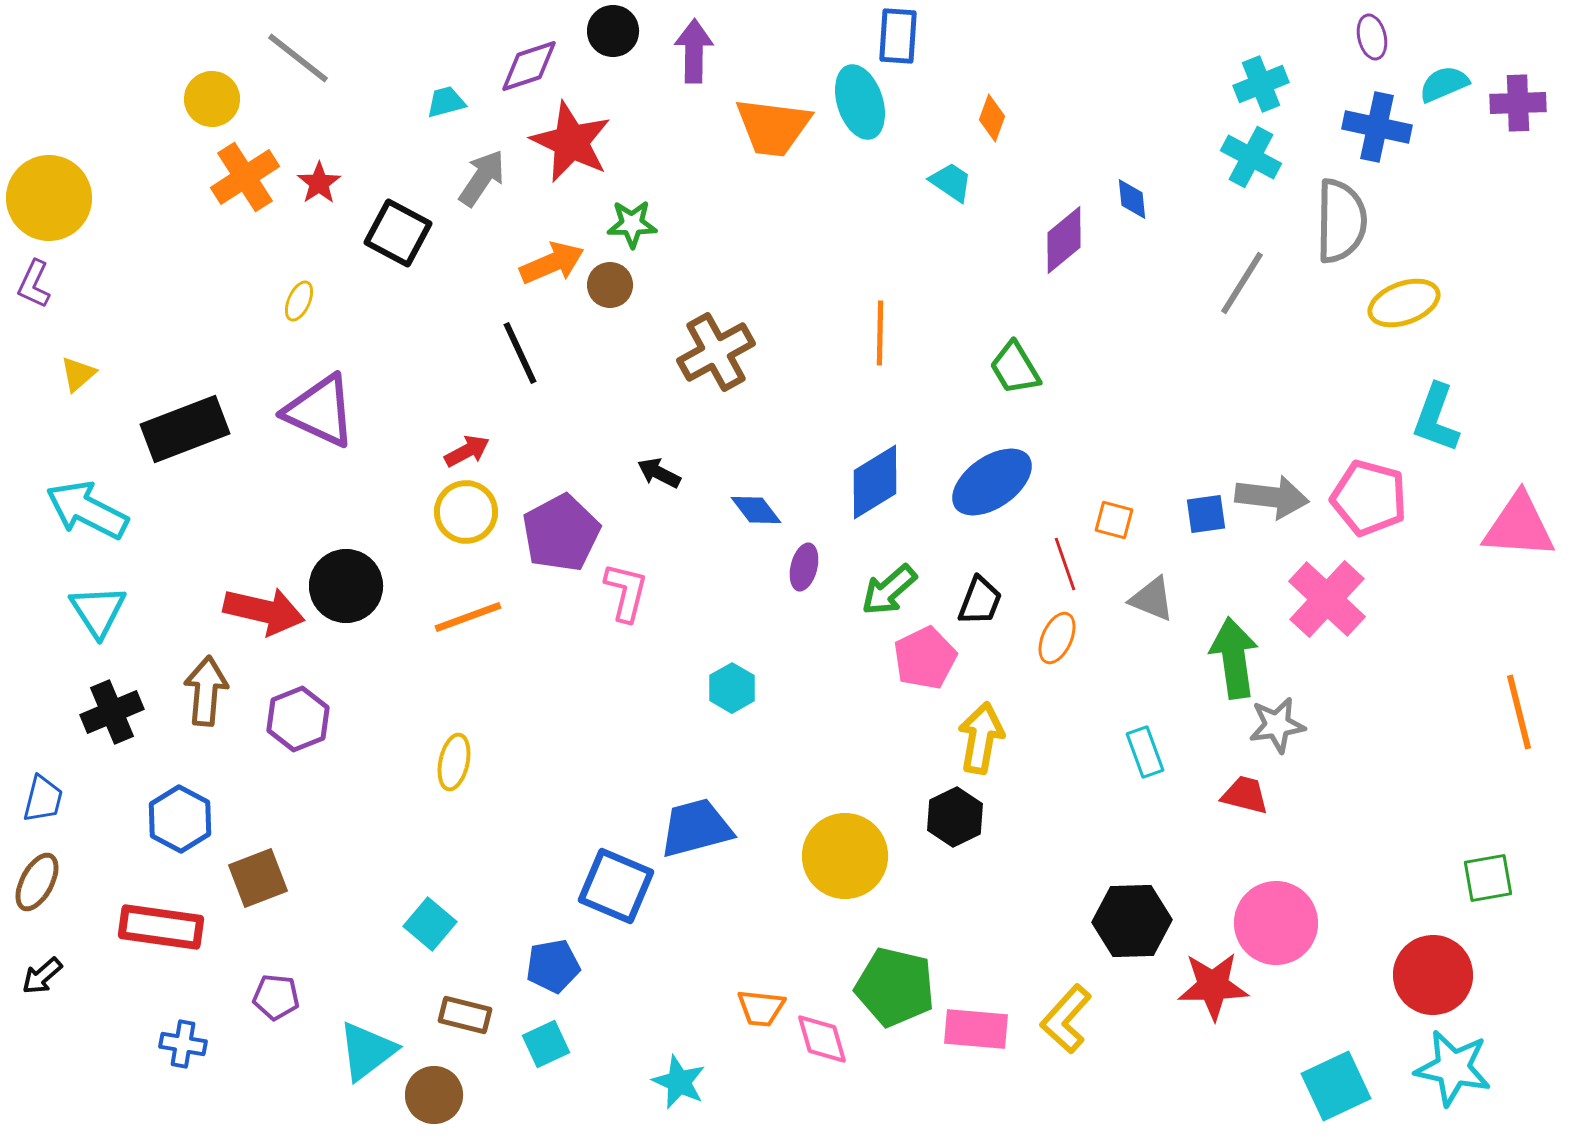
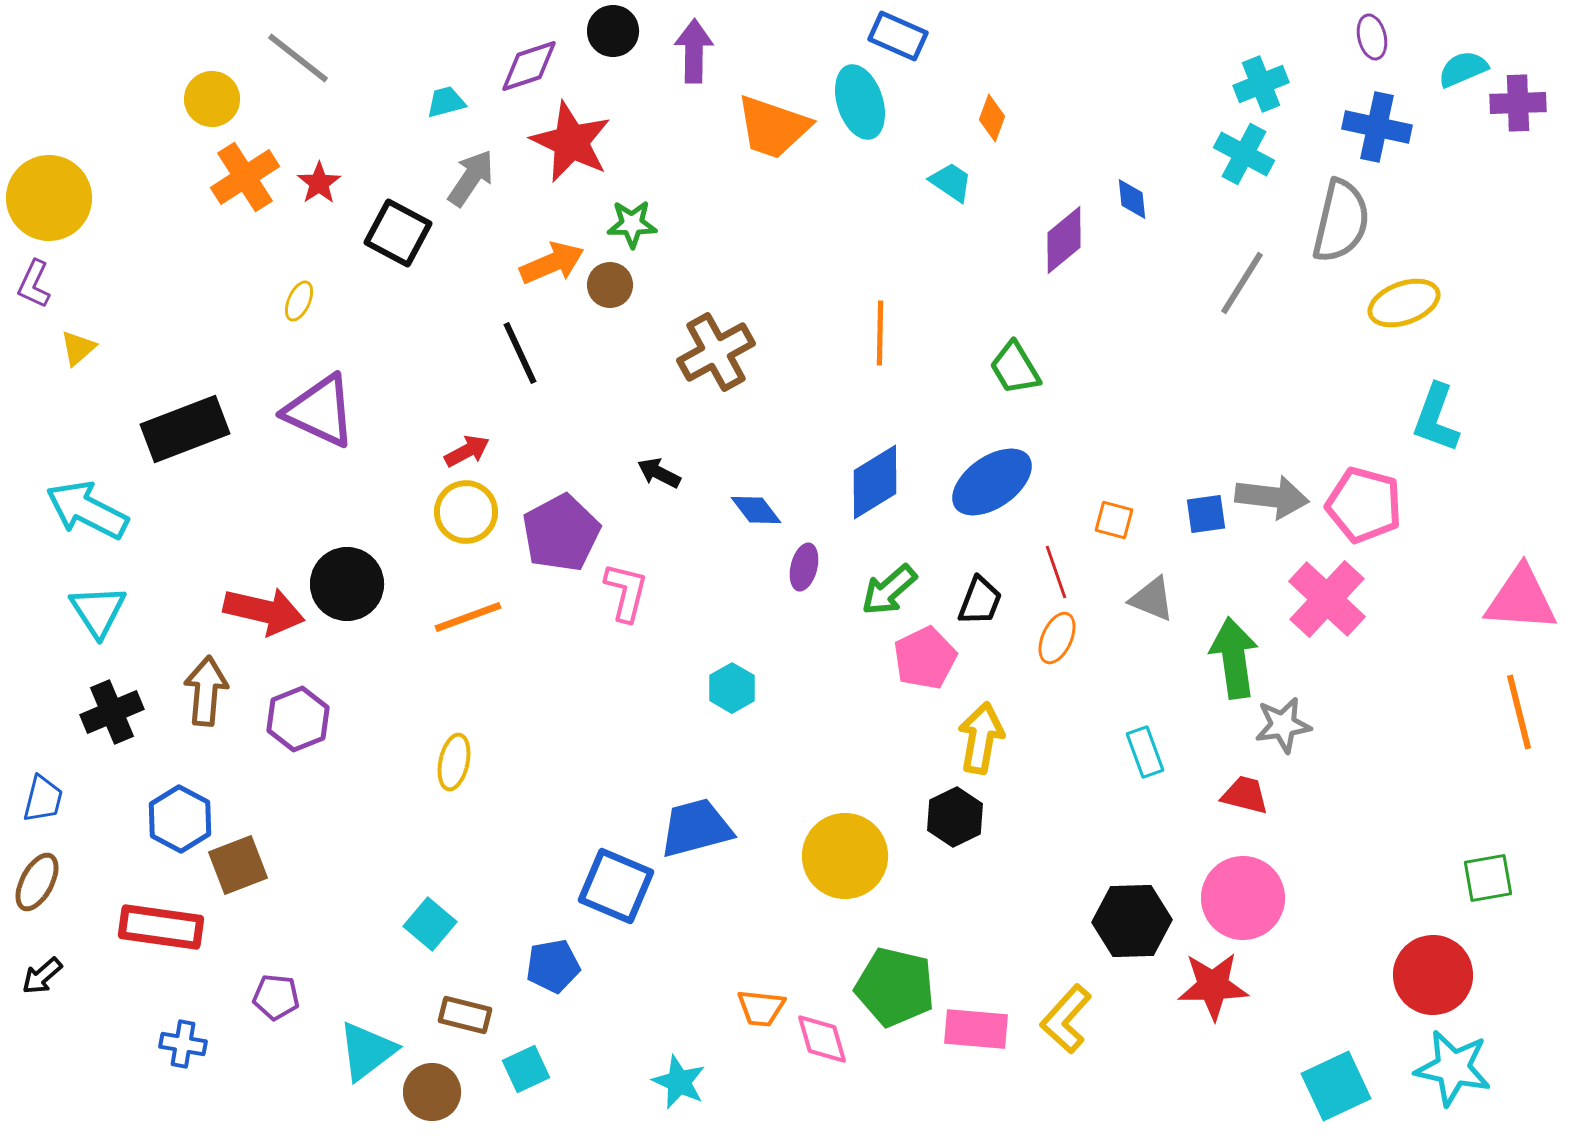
blue rectangle at (898, 36): rotated 70 degrees counterclockwise
cyan semicircle at (1444, 84): moved 19 px right, 15 px up
orange trapezoid at (773, 127): rotated 12 degrees clockwise
cyan cross at (1251, 157): moved 7 px left, 3 px up
gray arrow at (482, 178): moved 11 px left
gray semicircle at (1341, 221): rotated 12 degrees clockwise
yellow triangle at (78, 374): moved 26 px up
pink pentagon at (1369, 498): moved 5 px left, 7 px down
pink triangle at (1519, 526): moved 2 px right, 73 px down
red line at (1065, 564): moved 9 px left, 8 px down
black circle at (346, 586): moved 1 px right, 2 px up
gray star at (1277, 725): moved 6 px right
brown square at (258, 878): moved 20 px left, 13 px up
pink circle at (1276, 923): moved 33 px left, 25 px up
cyan square at (546, 1044): moved 20 px left, 25 px down
brown circle at (434, 1095): moved 2 px left, 3 px up
